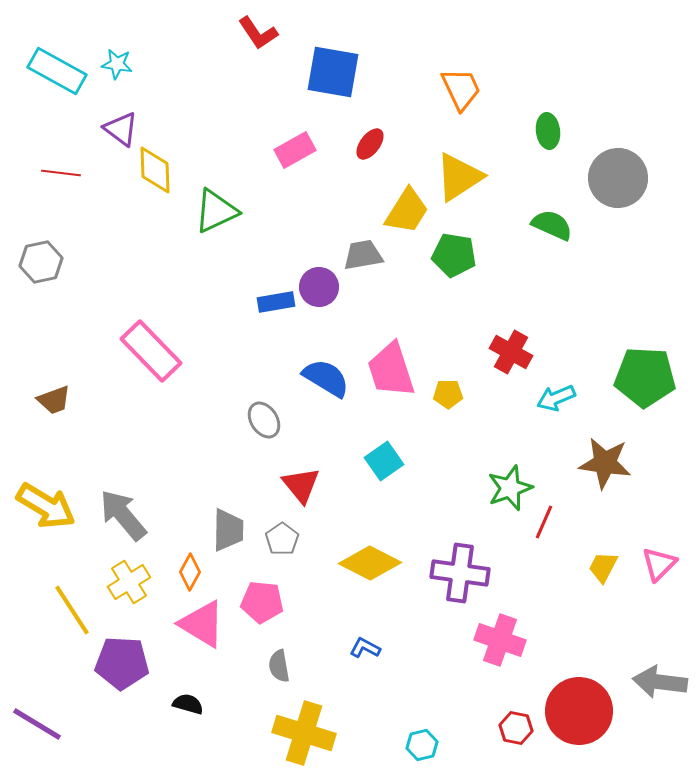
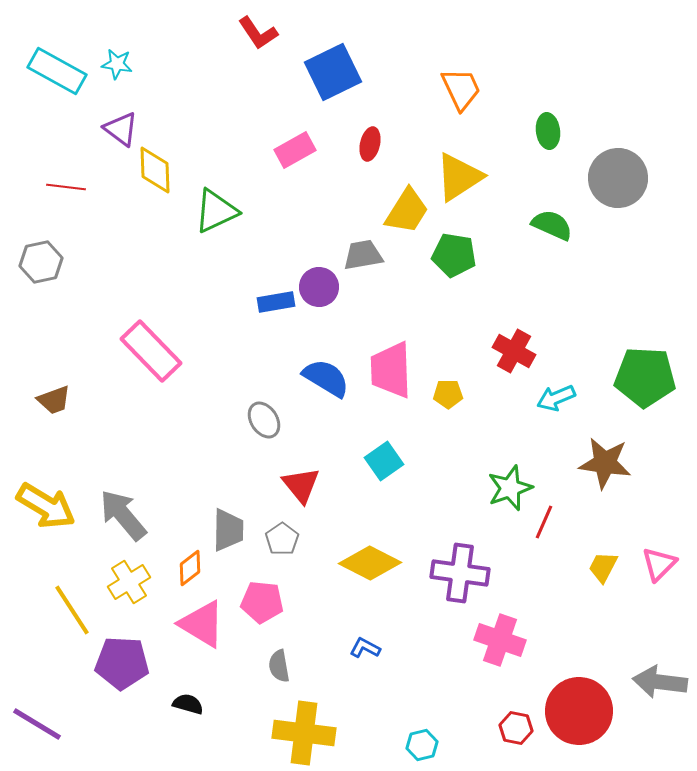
blue square at (333, 72): rotated 36 degrees counterclockwise
red ellipse at (370, 144): rotated 24 degrees counterclockwise
red line at (61, 173): moved 5 px right, 14 px down
red cross at (511, 352): moved 3 px right, 1 px up
pink trapezoid at (391, 370): rotated 16 degrees clockwise
orange diamond at (190, 572): moved 4 px up; rotated 24 degrees clockwise
yellow cross at (304, 733): rotated 10 degrees counterclockwise
